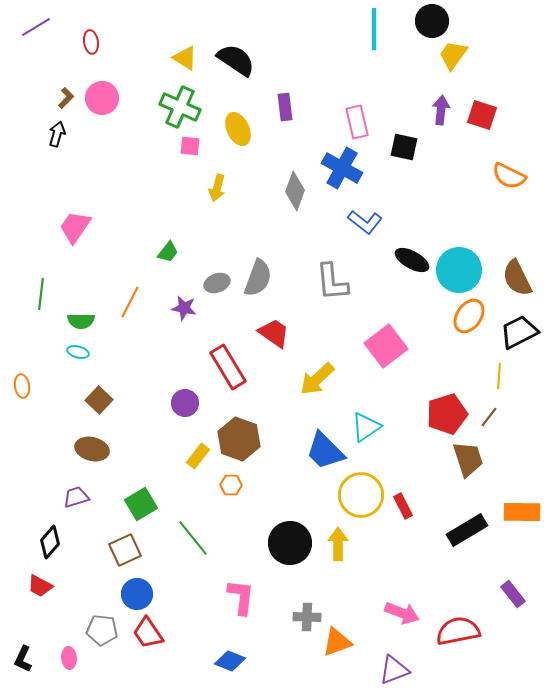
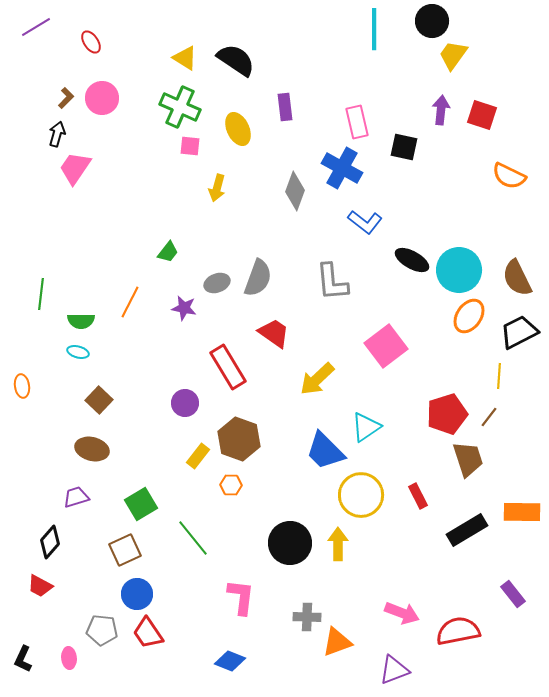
red ellipse at (91, 42): rotated 25 degrees counterclockwise
pink trapezoid at (75, 227): moved 59 px up
red rectangle at (403, 506): moved 15 px right, 10 px up
